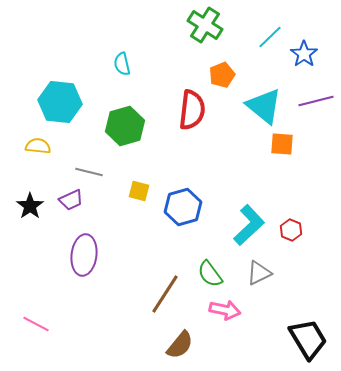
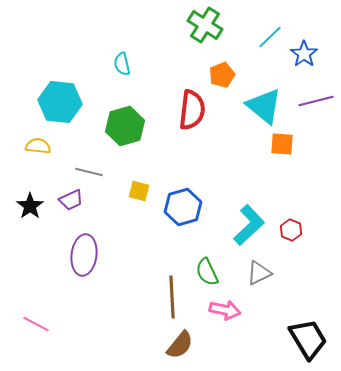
green semicircle: moved 3 px left, 2 px up; rotated 12 degrees clockwise
brown line: moved 7 px right, 3 px down; rotated 36 degrees counterclockwise
